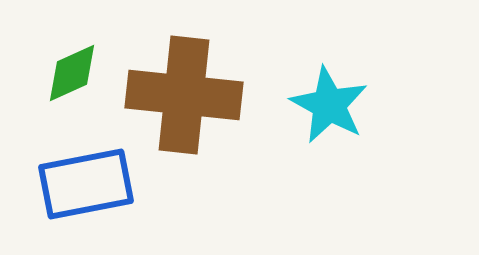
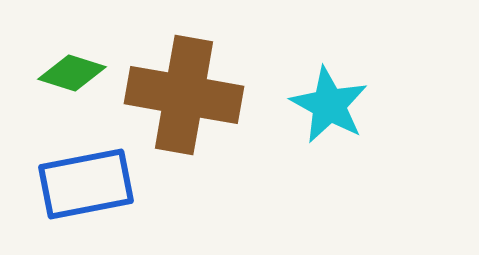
green diamond: rotated 42 degrees clockwise
brown cross: rotated 4 degrees clockwise
